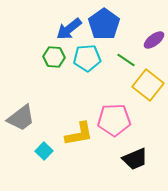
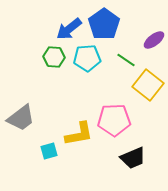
cyan square: moved 5 px right; rotated 30 degrees clockwise
black trapezoid: moved 2 px left, 1 px up
